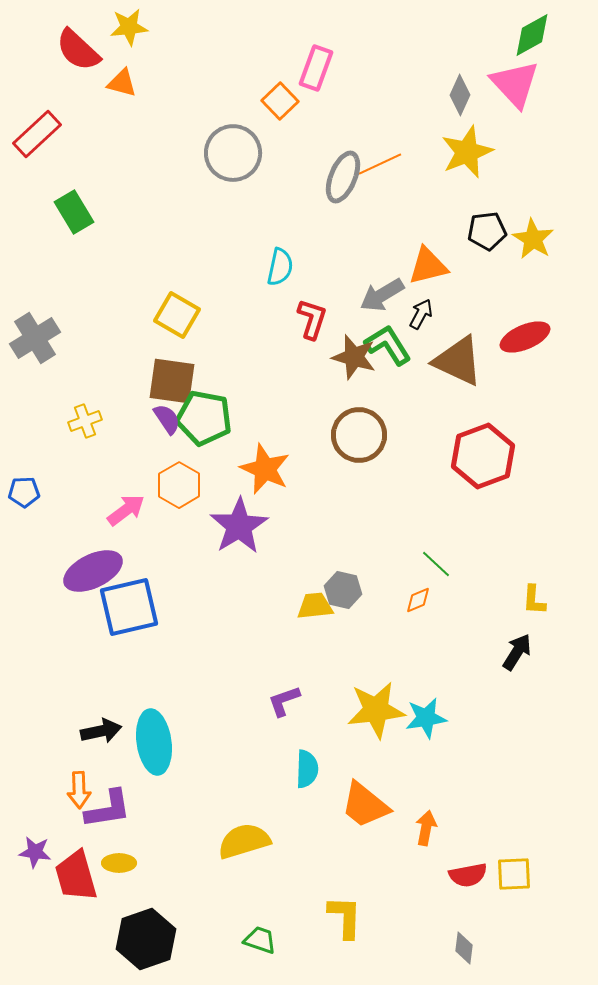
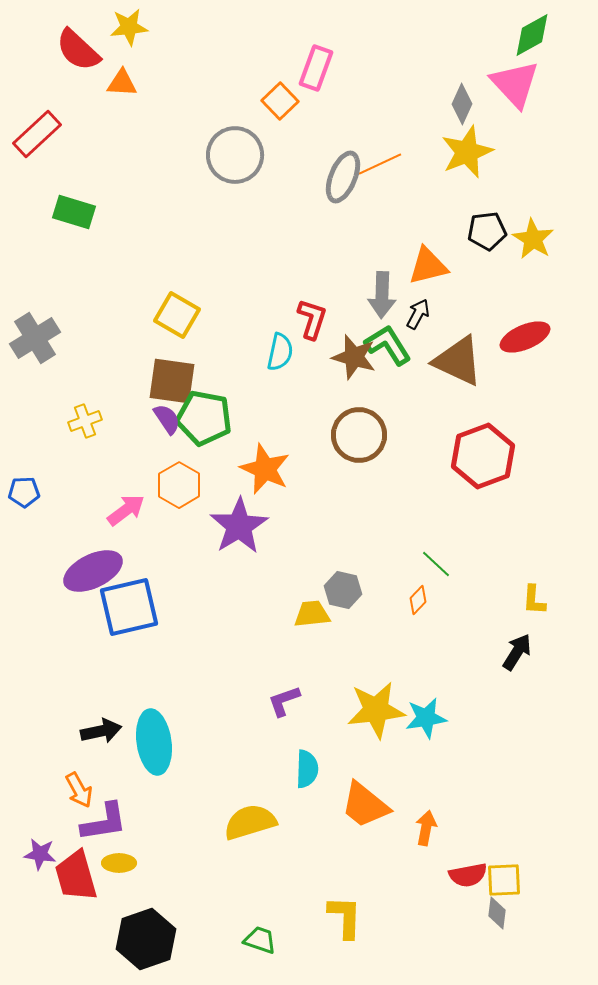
orange triangle at (122, 83): rotated 12 degrees counterclockwise
gray diamond at (460, 95): moved 2 px right, 9 px down
gray circle at (233, 153): moved 2 px right, 2 px down
green rectangle at (74, 212): rotated 42 degrees counterclockwise
cyan semicircle at (280, 267): moved 85 px down
gray arrow at (382, 295): rotated 57 degrees counterclockwise
black arrow at (421, 314): moved 3 px left
orange diamond at (418, 600): rotated 24 degrees counterclockwise
yellow trapezoid at (315, 606): moved 3 px left, 8 px down
orange arrow at (79, 790): rotated 27 degrees counterclockwise
purple L-shape at (108, 809): moved 4 px left, 13 px down
yellow semicircle at (244, 841): moved 6 px right, 19 px up
purple star at (35, 852): moved 5 px right, 2 px down
yellow square at (514, 874): moved 10 px left, 6 px down
gray diamond at (464, 948): moved 33 px right, 35 px up
